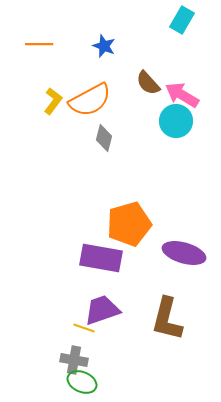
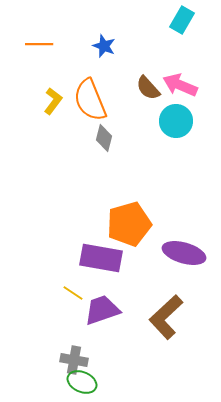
brown semicircle: moved 5 px down
pink arrow: moved 2 px left, 10 px up; rotated 8 degrees counterclockwise
orange semicircle: rotated 96 degrees clockwise
brown L-shape: moved 1 px left, 2 px up; rotated 33 degrees clockwise
yellow line: moved 11 px left, 35 px up; rotated 15 degrees clockwise
